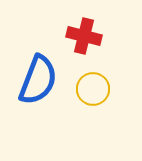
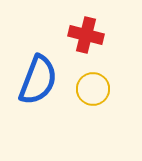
red cross: moved 2 px right, 1 px up
